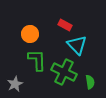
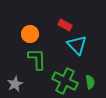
green L-shape: moved 1 px up
green cross: moved 1 px right, 9 px down
